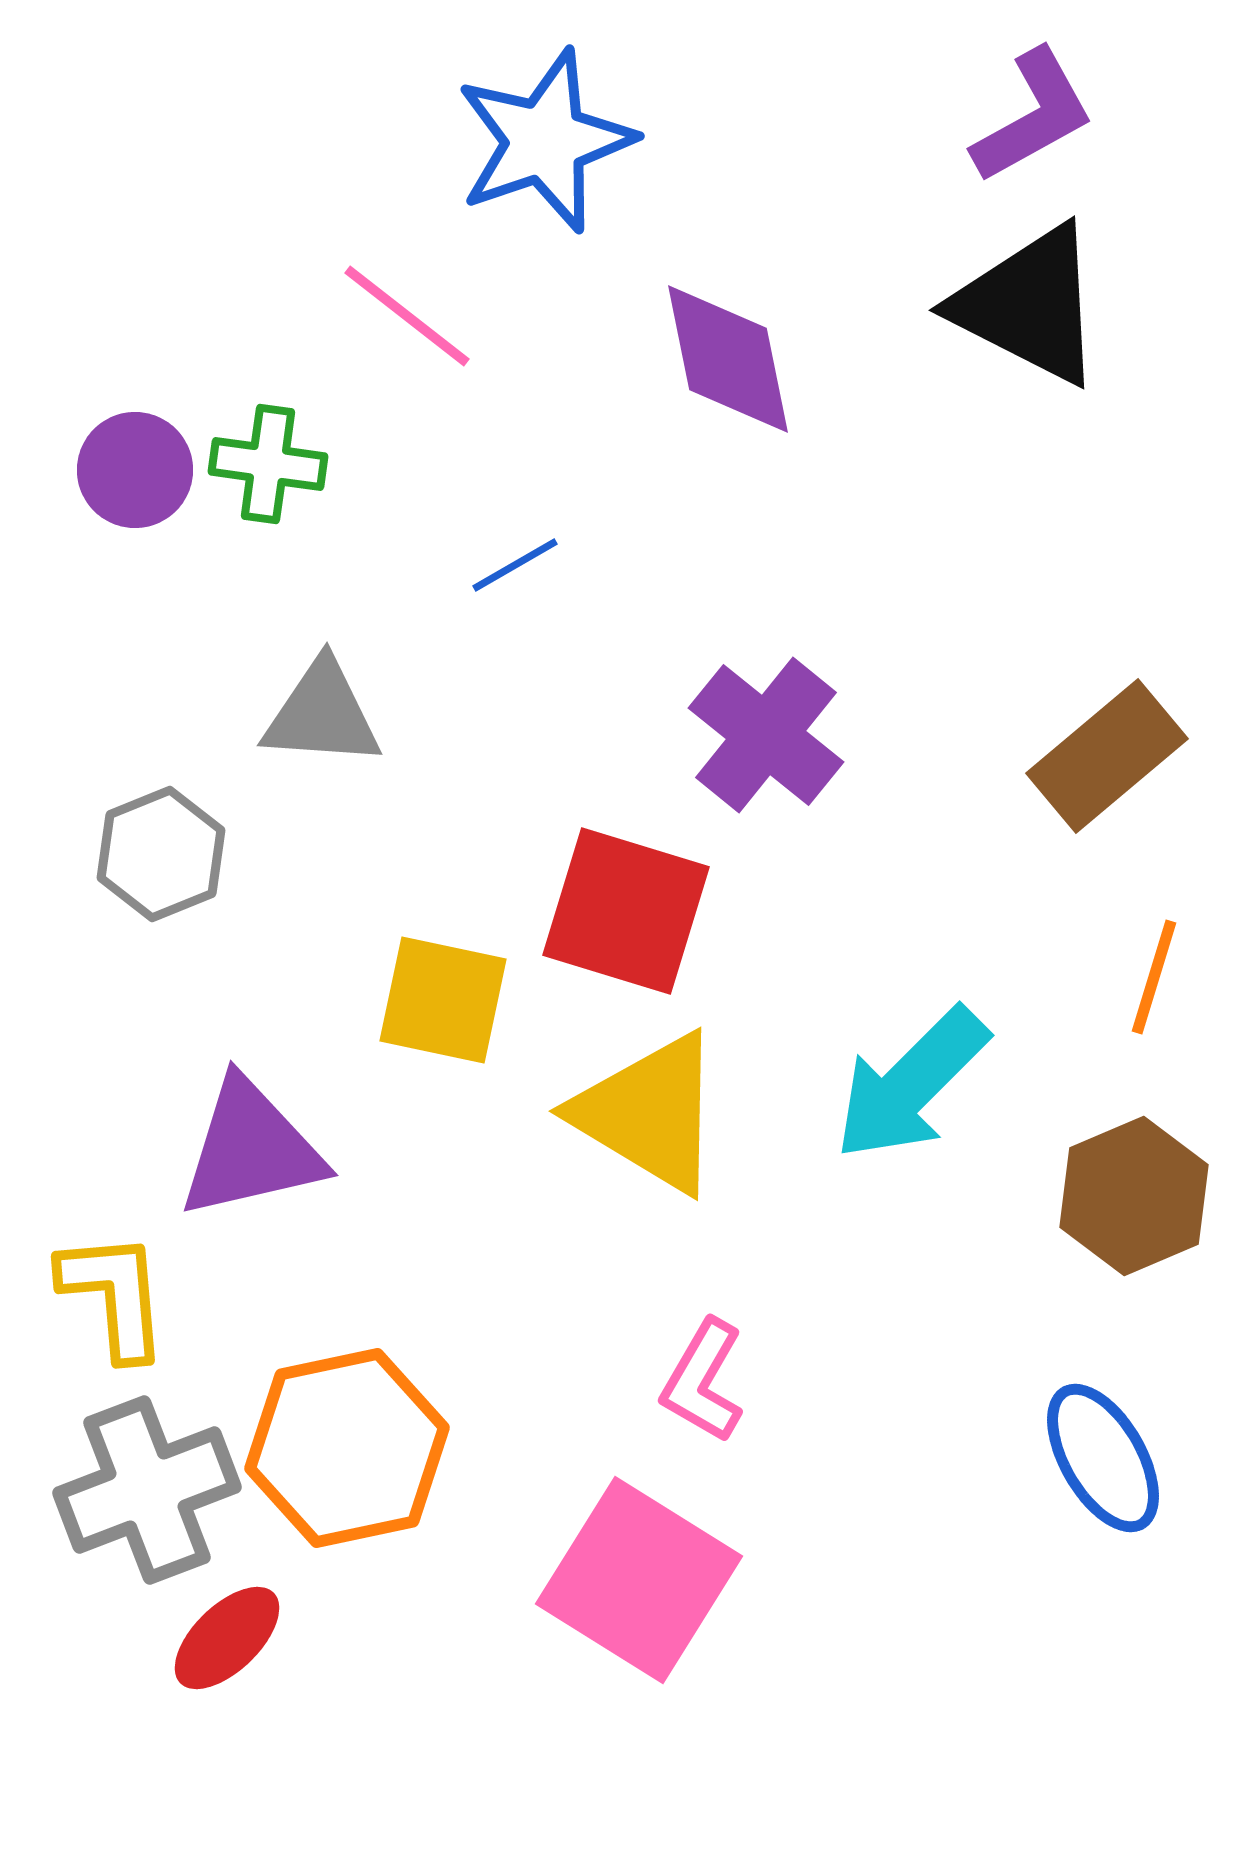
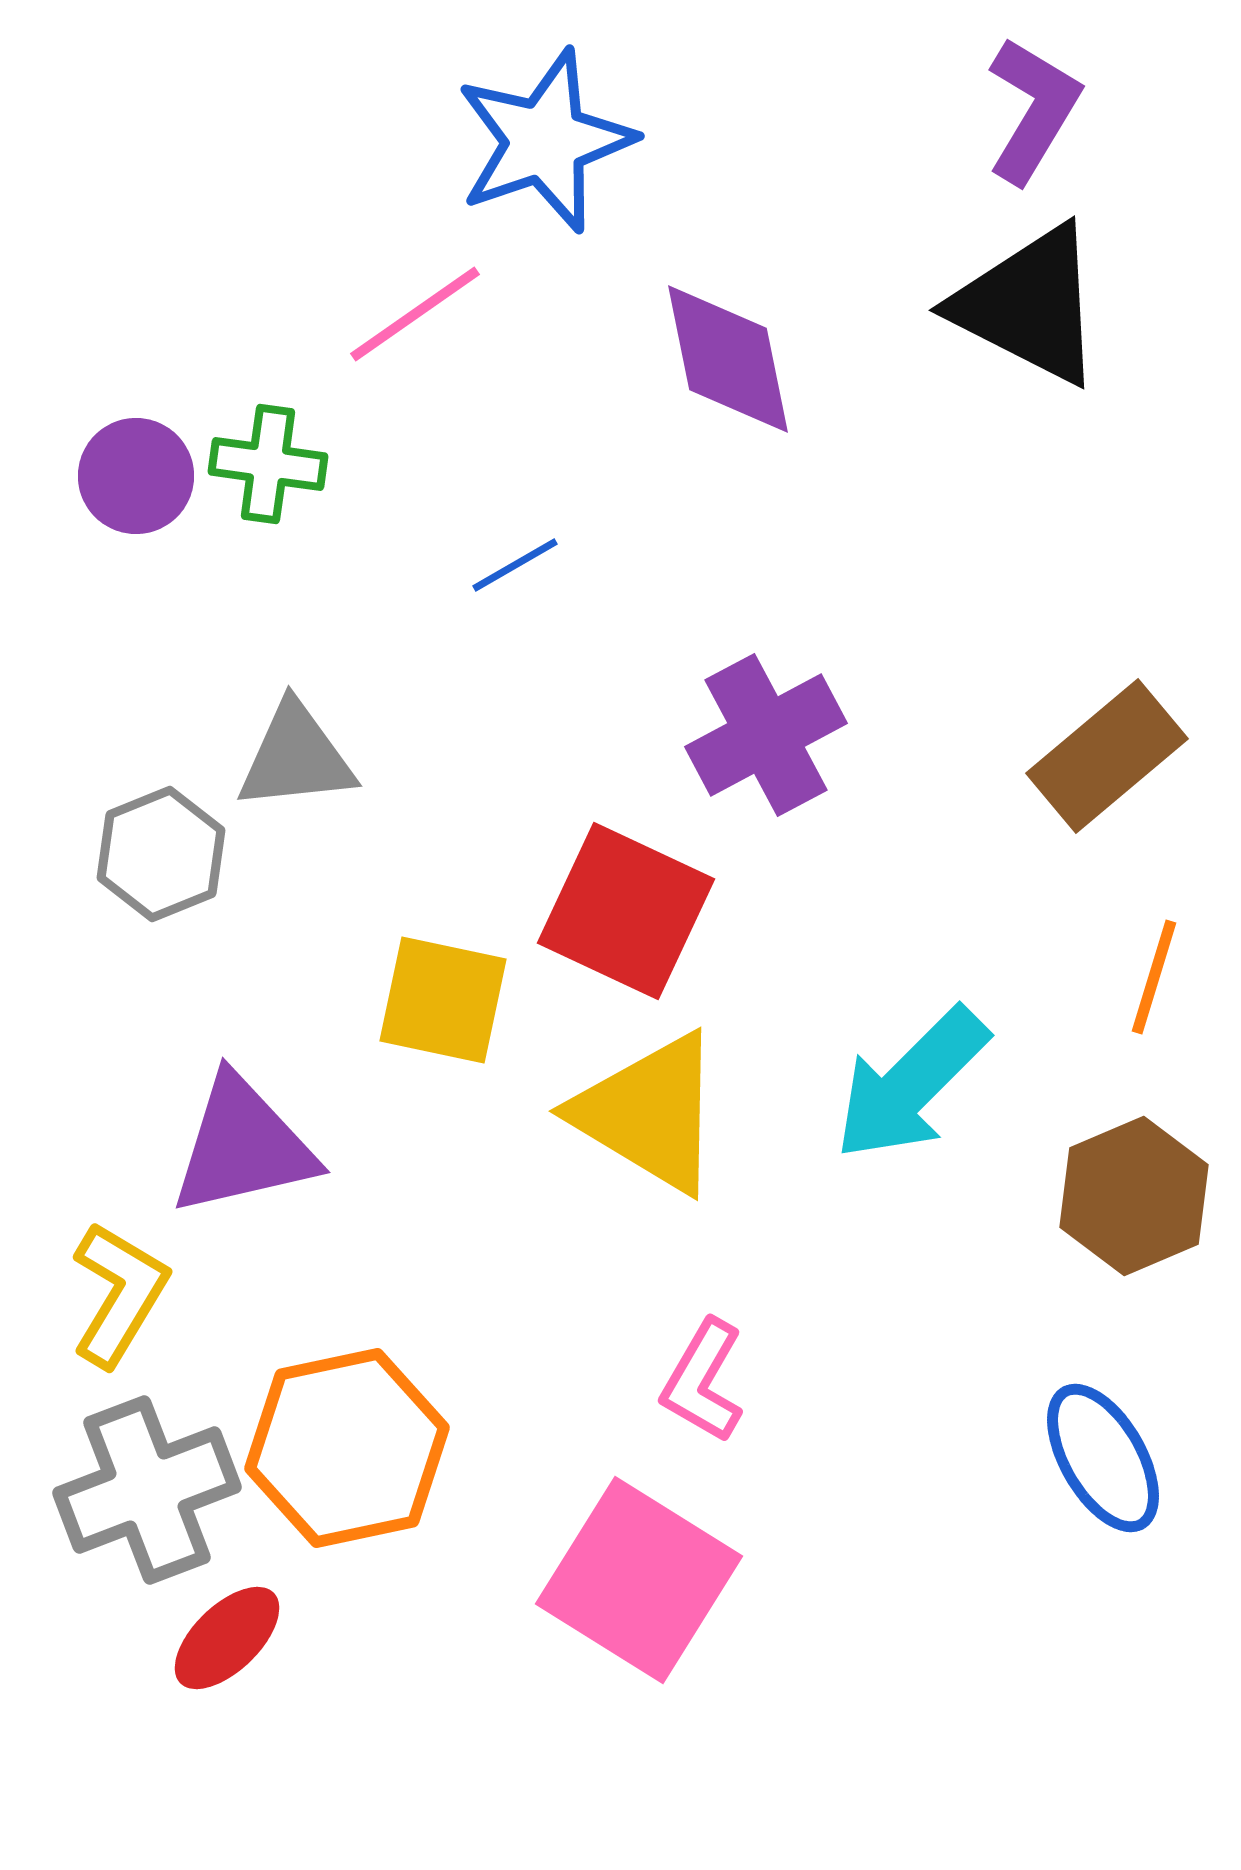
purple L-shape: moved 6 px up; rotated 30 degrees counterclockwise
pink line: moved 8 px right, 2 px up; rotated 73 degrees counterclockwise
purple circle: moved 1 px right, 6 px down
gray triangle: moved 26 px left, 43 px down; rotated 10 degrees counterclockwise
purple cross: rotated 23 degrees clockwise
red square: rotated 8 degrees clockwise
purple triangle: moved 8 px left, 3 px up
yellow L-shape: moved 5 px right, 1 px up; rotated 36 degrees clockwise
